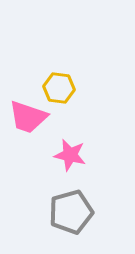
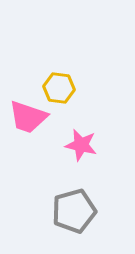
pink star: moved 11 px right, 10 px up
gray pentagon: moved 3 px right, 1 px up
